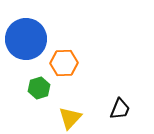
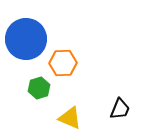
orange hexagon: moved 1 px left
yellow triangle: rotated 50 degrees counterclockwise
